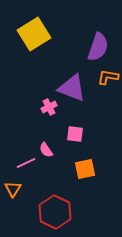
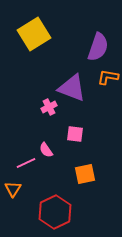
orange square: moved 5 px down
red hexagon: rotated 8 degrees clockwise
